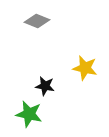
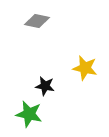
gray diamond: rotated 10 degrees counterclockwise
